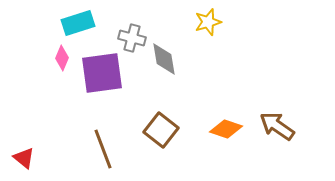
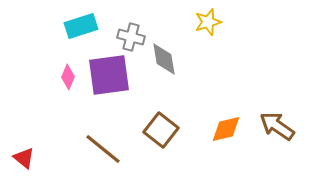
cyan rectangle: moved 3 px right, 3 px down
gray cross: moved 1 px left, 1 px up
pink diamond: moved 6 px right, 19 px down
purple square: moved 7 px right, 2 px down
orange diamond: rotated 32 degrees counterclockwise
brown line: rotated 30 degrees counterclockwise
